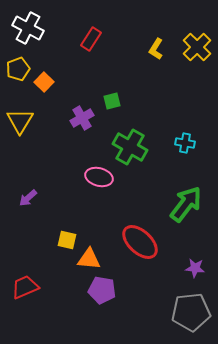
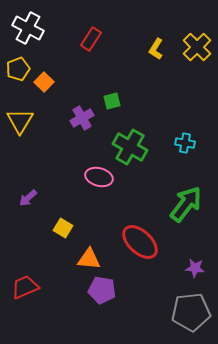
yellow square: moved 4 px left, 12 px up; rotated 18 degrees clockwise
